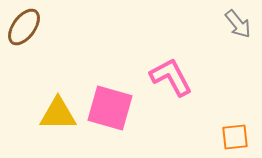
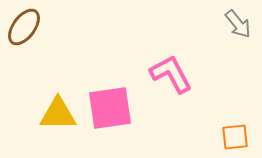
pink L-shape: moved 3 px up
pink square: rotated 24 degrees counterclockwise
